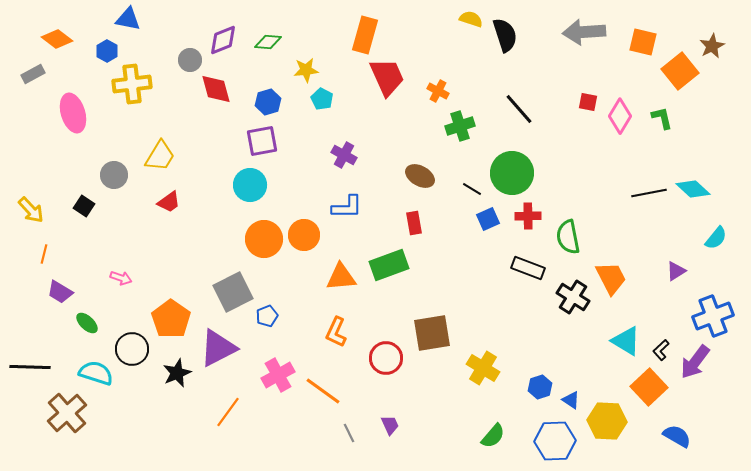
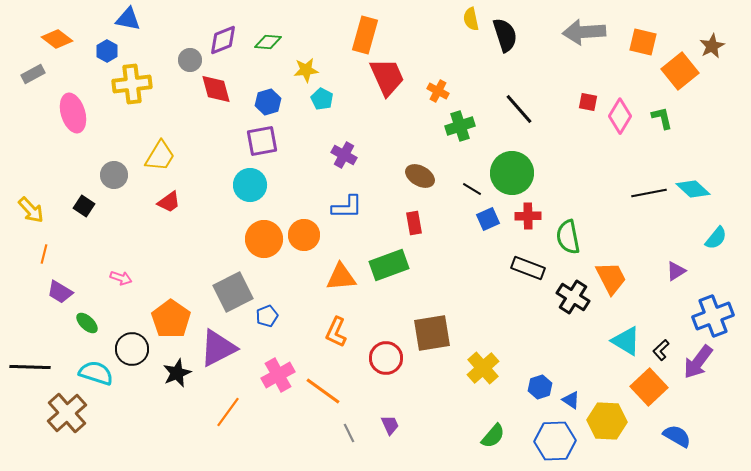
yellow semicircle at (471, 19): rotated 120 degrees counterclockwise
purple arrow at (695, 362): moved 3 px right
yellow cross at (483, 368): rotated 16 degrees clockwise
